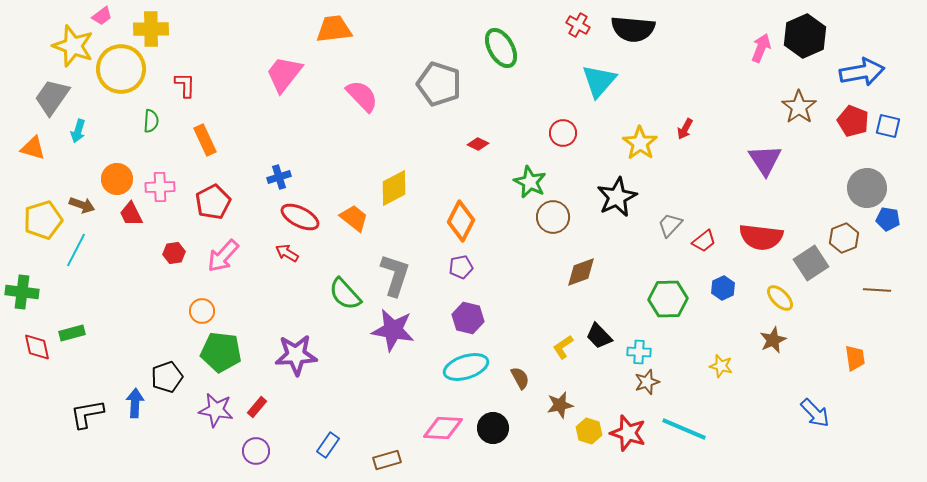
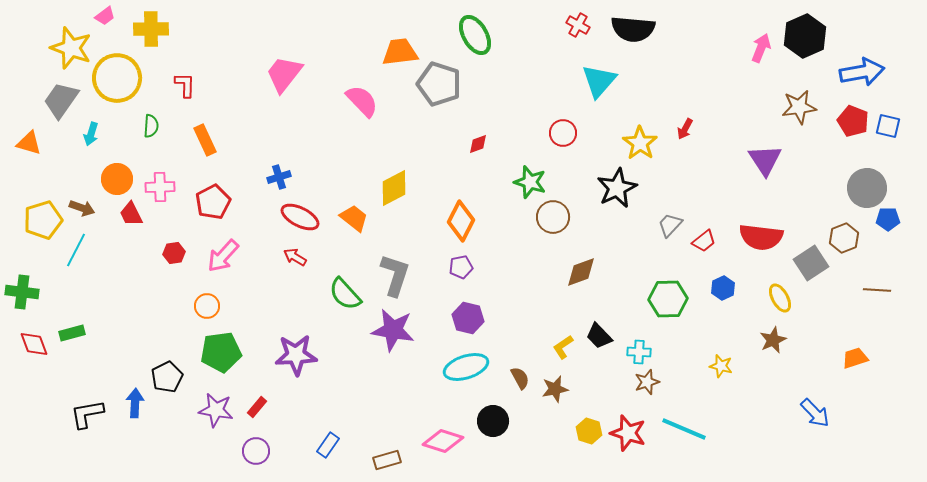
pink trapezoid at (102, 16): moved 3 px right
orange trapezoid at (334, 29): moved 66 px right, 23 px down
yellow star at (73, 46): moved 2 px left, 2 px down
green ellipse at (501, 48): moved 26 px left, 13 px up
yellow circle at (121, 69): moved 4 px left, 9 px down
pink semicircle at (362, 96): moved 5 px down
gray trapezoid at (52, 97): moved 9 px right, 3 px down
brown star at (799, 107): rotated 28 degrees clockwise
green semicircle at (151, 121): moved 5 px down
cyan arrow at (78, 131): moved 13 px right, 3 px down
red diamond at (478, 144): rotated 45 degrees counterclockwise
orange triangle at (33, 148): moved 4 px left, 5 px up
green star at (530, 182): rotated 8 degrees counterclockwise
black star at (617, 197): moved 9 px up
brown arrow at (82, 205): moved 3 px down
blue pentagon at (888, 219): rotated 10 degrees counterclockwise
red arrow at (287, 253): moved 8 px right, 4 px down
yellow ellipse at (780, 298): rotated 16 degrees clockwise
orange circle at (202, 311): moved 5 px right, 5 px up
red diamond at (37, 347): moved 3 px left, 3 px up; rotated 8 degrees counterclockwise
green pentagon at (221, 352): rotated 15 degrees counterclockwise
orange trapezoid at (855, 358): rotated 100 degrees counterclockwise
black pentagon at (167, 377): rotated 8 degrees counterclockwise
brown star at (560, 405): moved 5 px left, 16 px up
pink diamond at (443, 428): moved 13 px down; rotated 15 degrees clockwise
black circle at (493, 428): moved 7 px up
